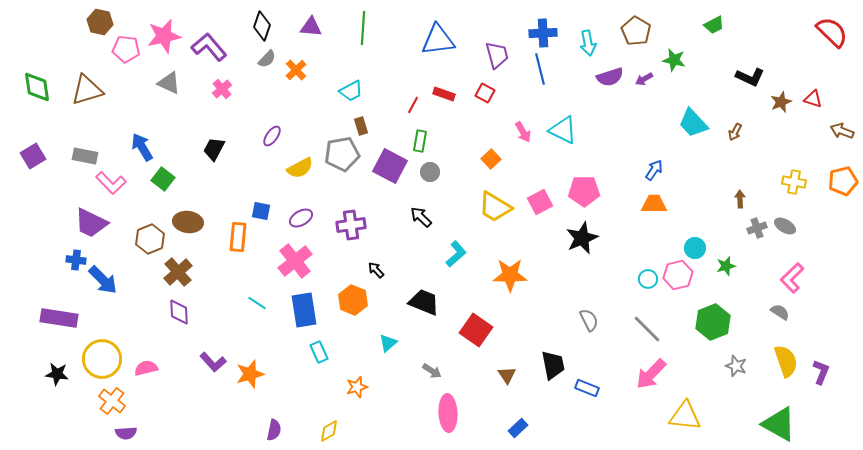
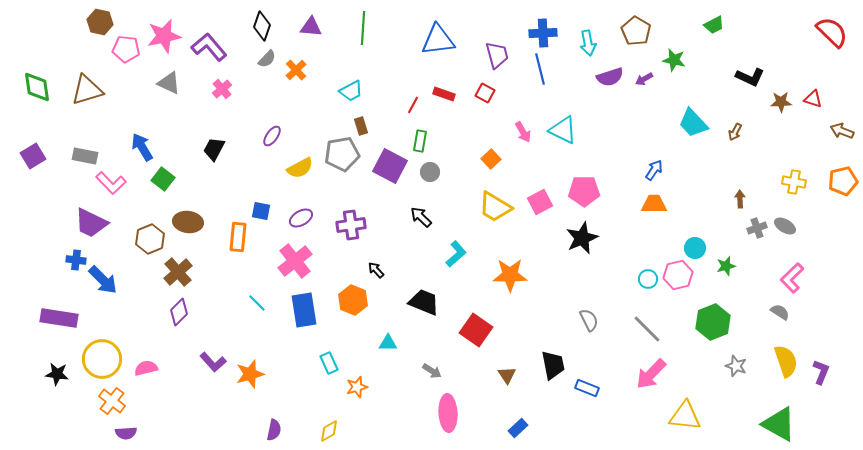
brown star at (781, 102): rotated 20 degrees clockwise
cyan line at (257, 303): rotated 12 degrees clockwise
purple diamond at (179, 312): rotated 48 degrees clockwise
cyan triangle at (388, 343): rotated 42 degrees clockwise
cyan rectangle at (319, 352): moved 10 px right, 11 px down
